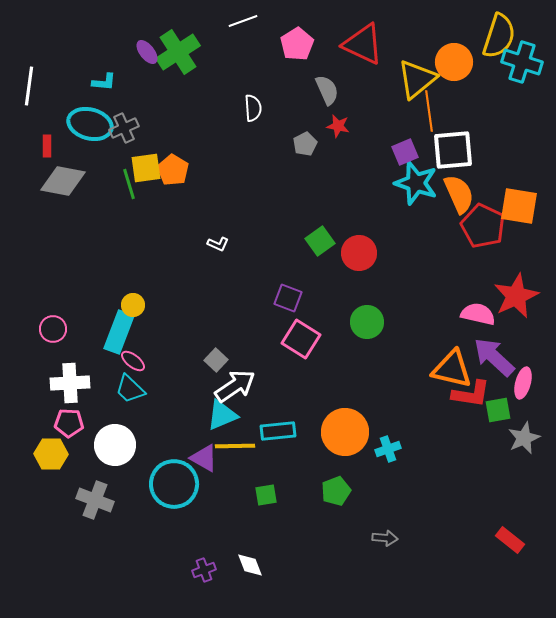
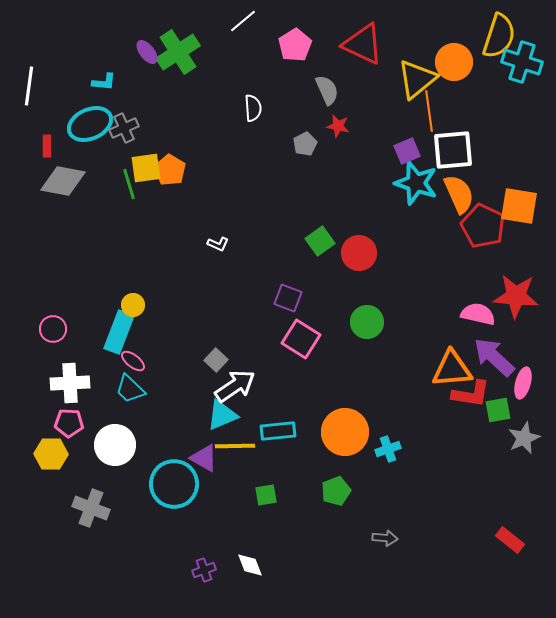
white line at (243, 21): rotated 20 degrees counterclockwise
pink pentagon at (297, 44): moved 2 px left, 1 px down
cyan ellipse at (90, 124): rotated 39 degrees counterclockwise
purple square at (405, 152): moved 2 px right, 1 px up
orange pentagon at (173, 170): moved 3 px left
red star at (516, 296): rotated 30 degrees clockwise
orange triangle at (452, 369): rotated 18 degrees counterclockwise
gray cross at (95, 500): moved 4 px left, 8 px down
